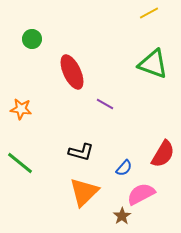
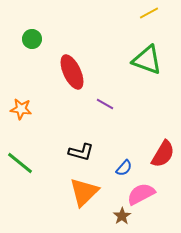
green triangle: moved 6 px left, 4 px up
